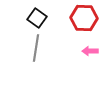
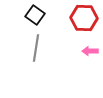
black square: moved 2 px left, 3 px up
